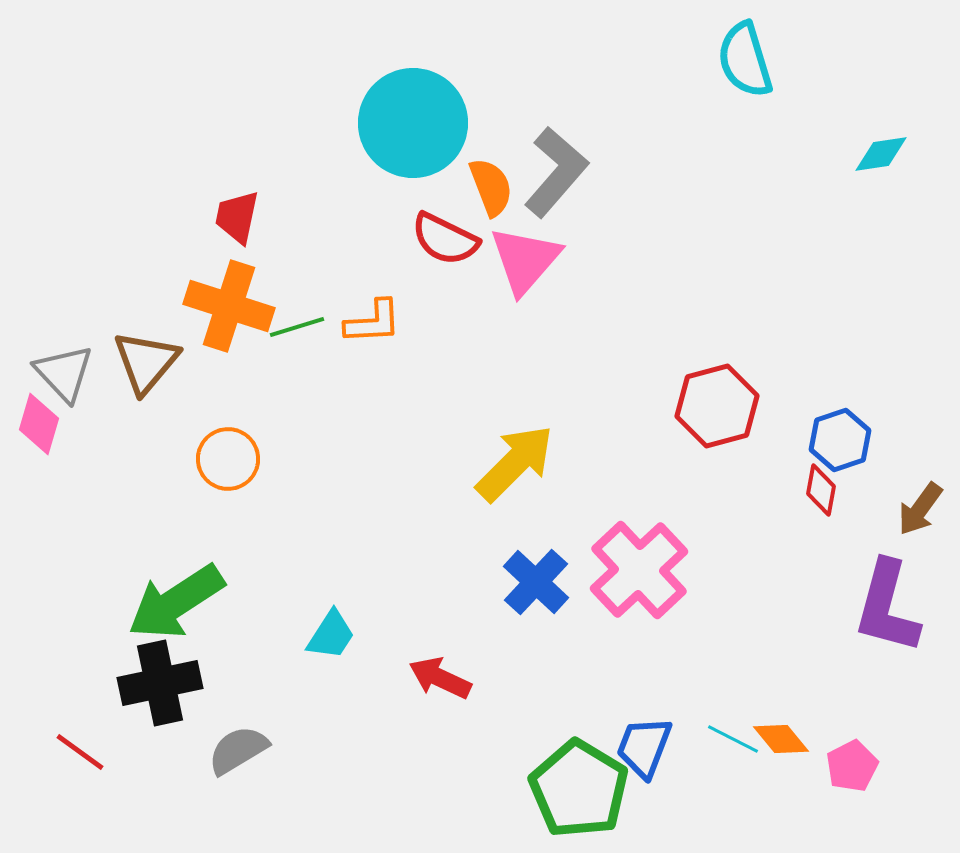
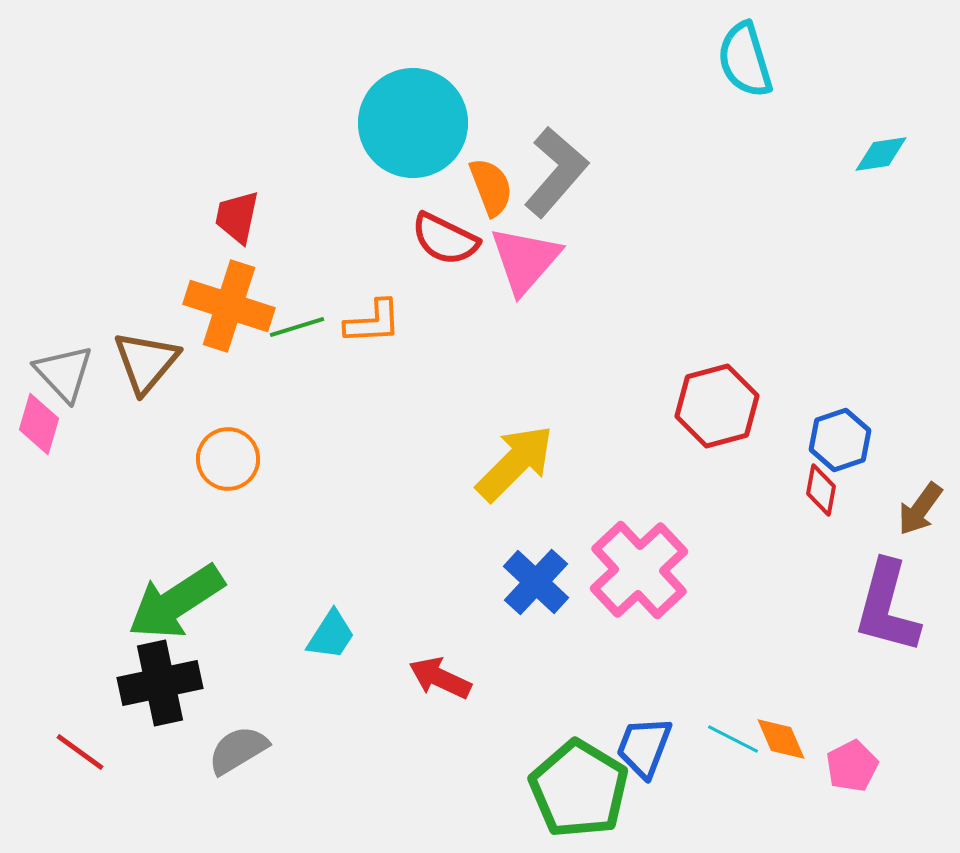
orange diamond: rotated 16 degrees clockwise
